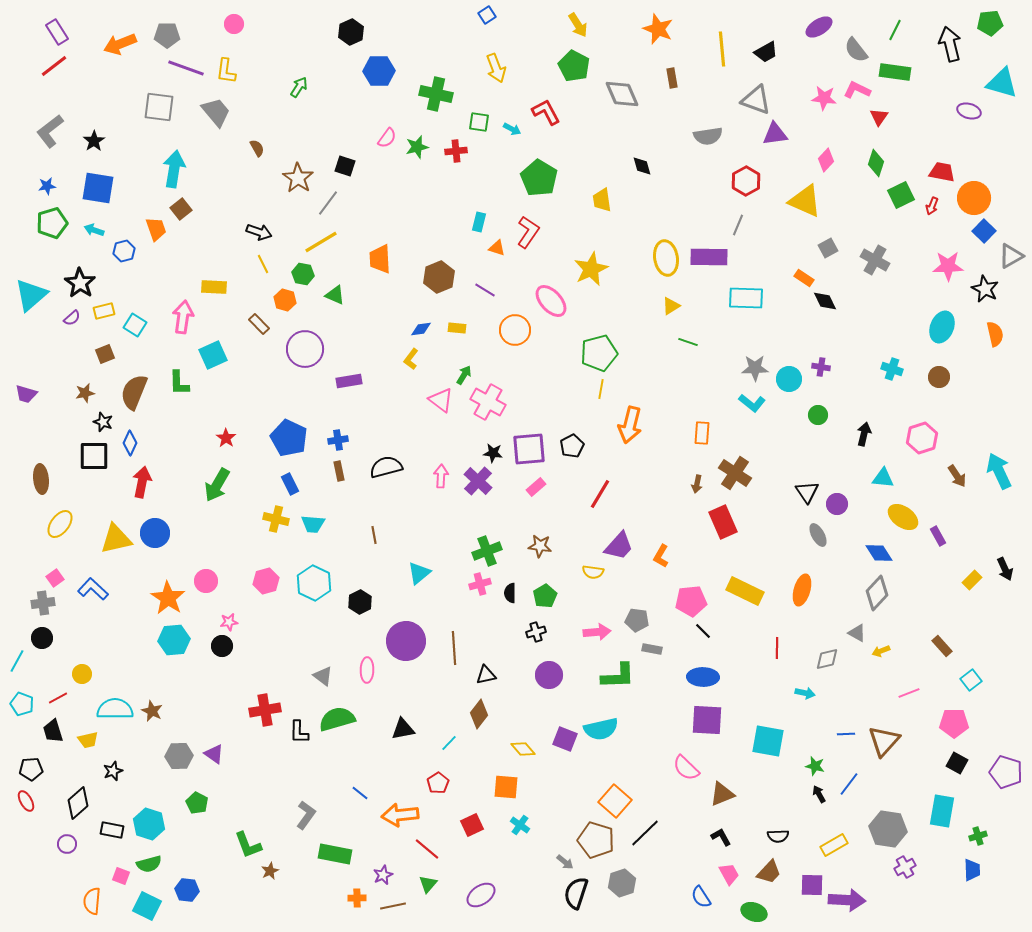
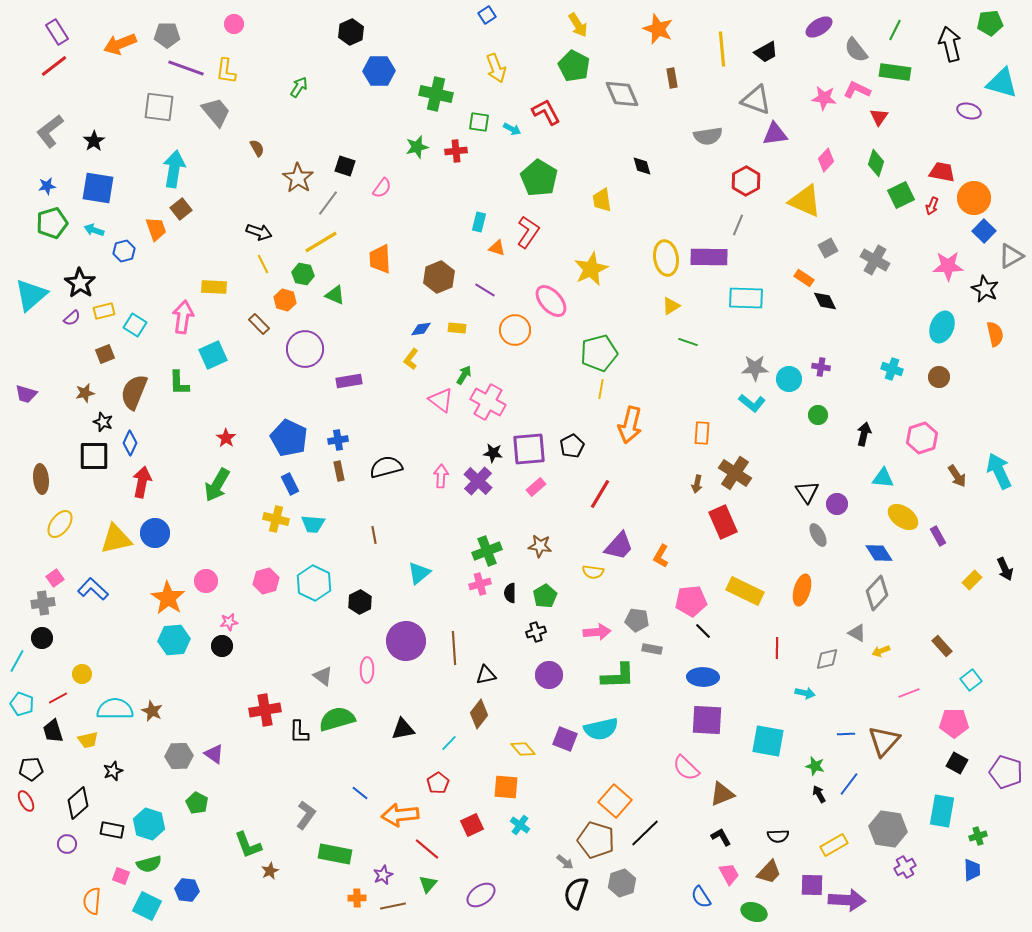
pink semicircle at (387, 138): moved 5 px left, 50 px down
